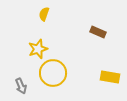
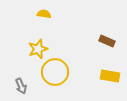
yellow semicircle: rotated 80 degrees clockwise
brown rectangle: moved 9 px right, 9 px down
yellow circle: moved 2 px right, 1 px up
yellow rectangle: moved 1 px up
